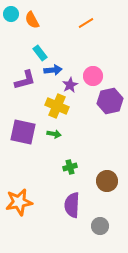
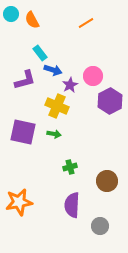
blue arrow: rotated 24 degrees clockwise
purple hexagon: rotated 15 degrees counterclockwise
